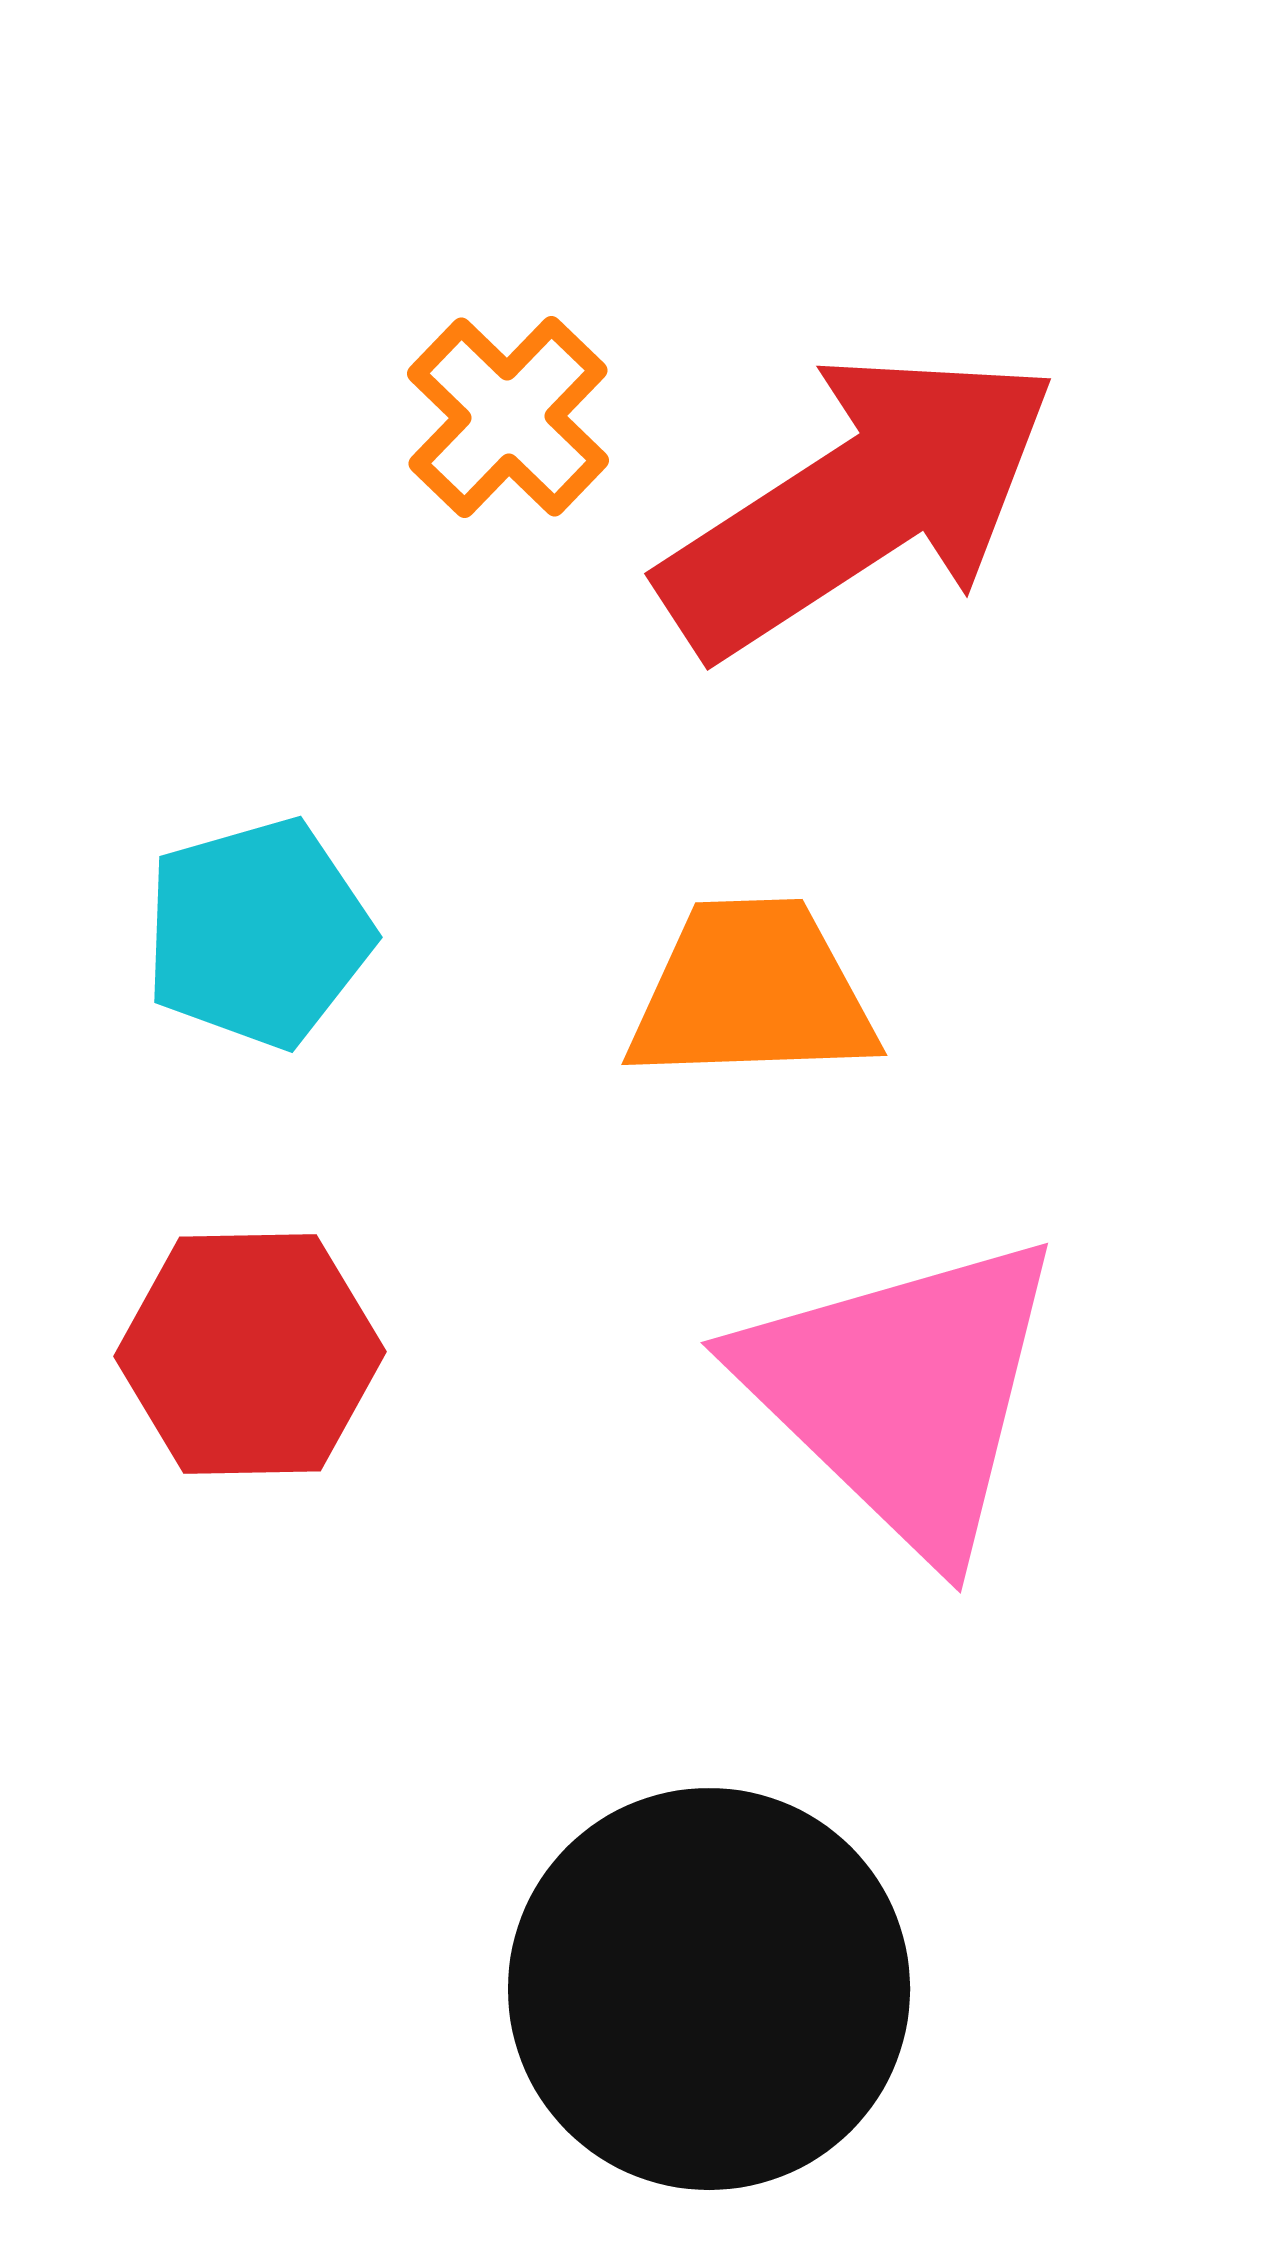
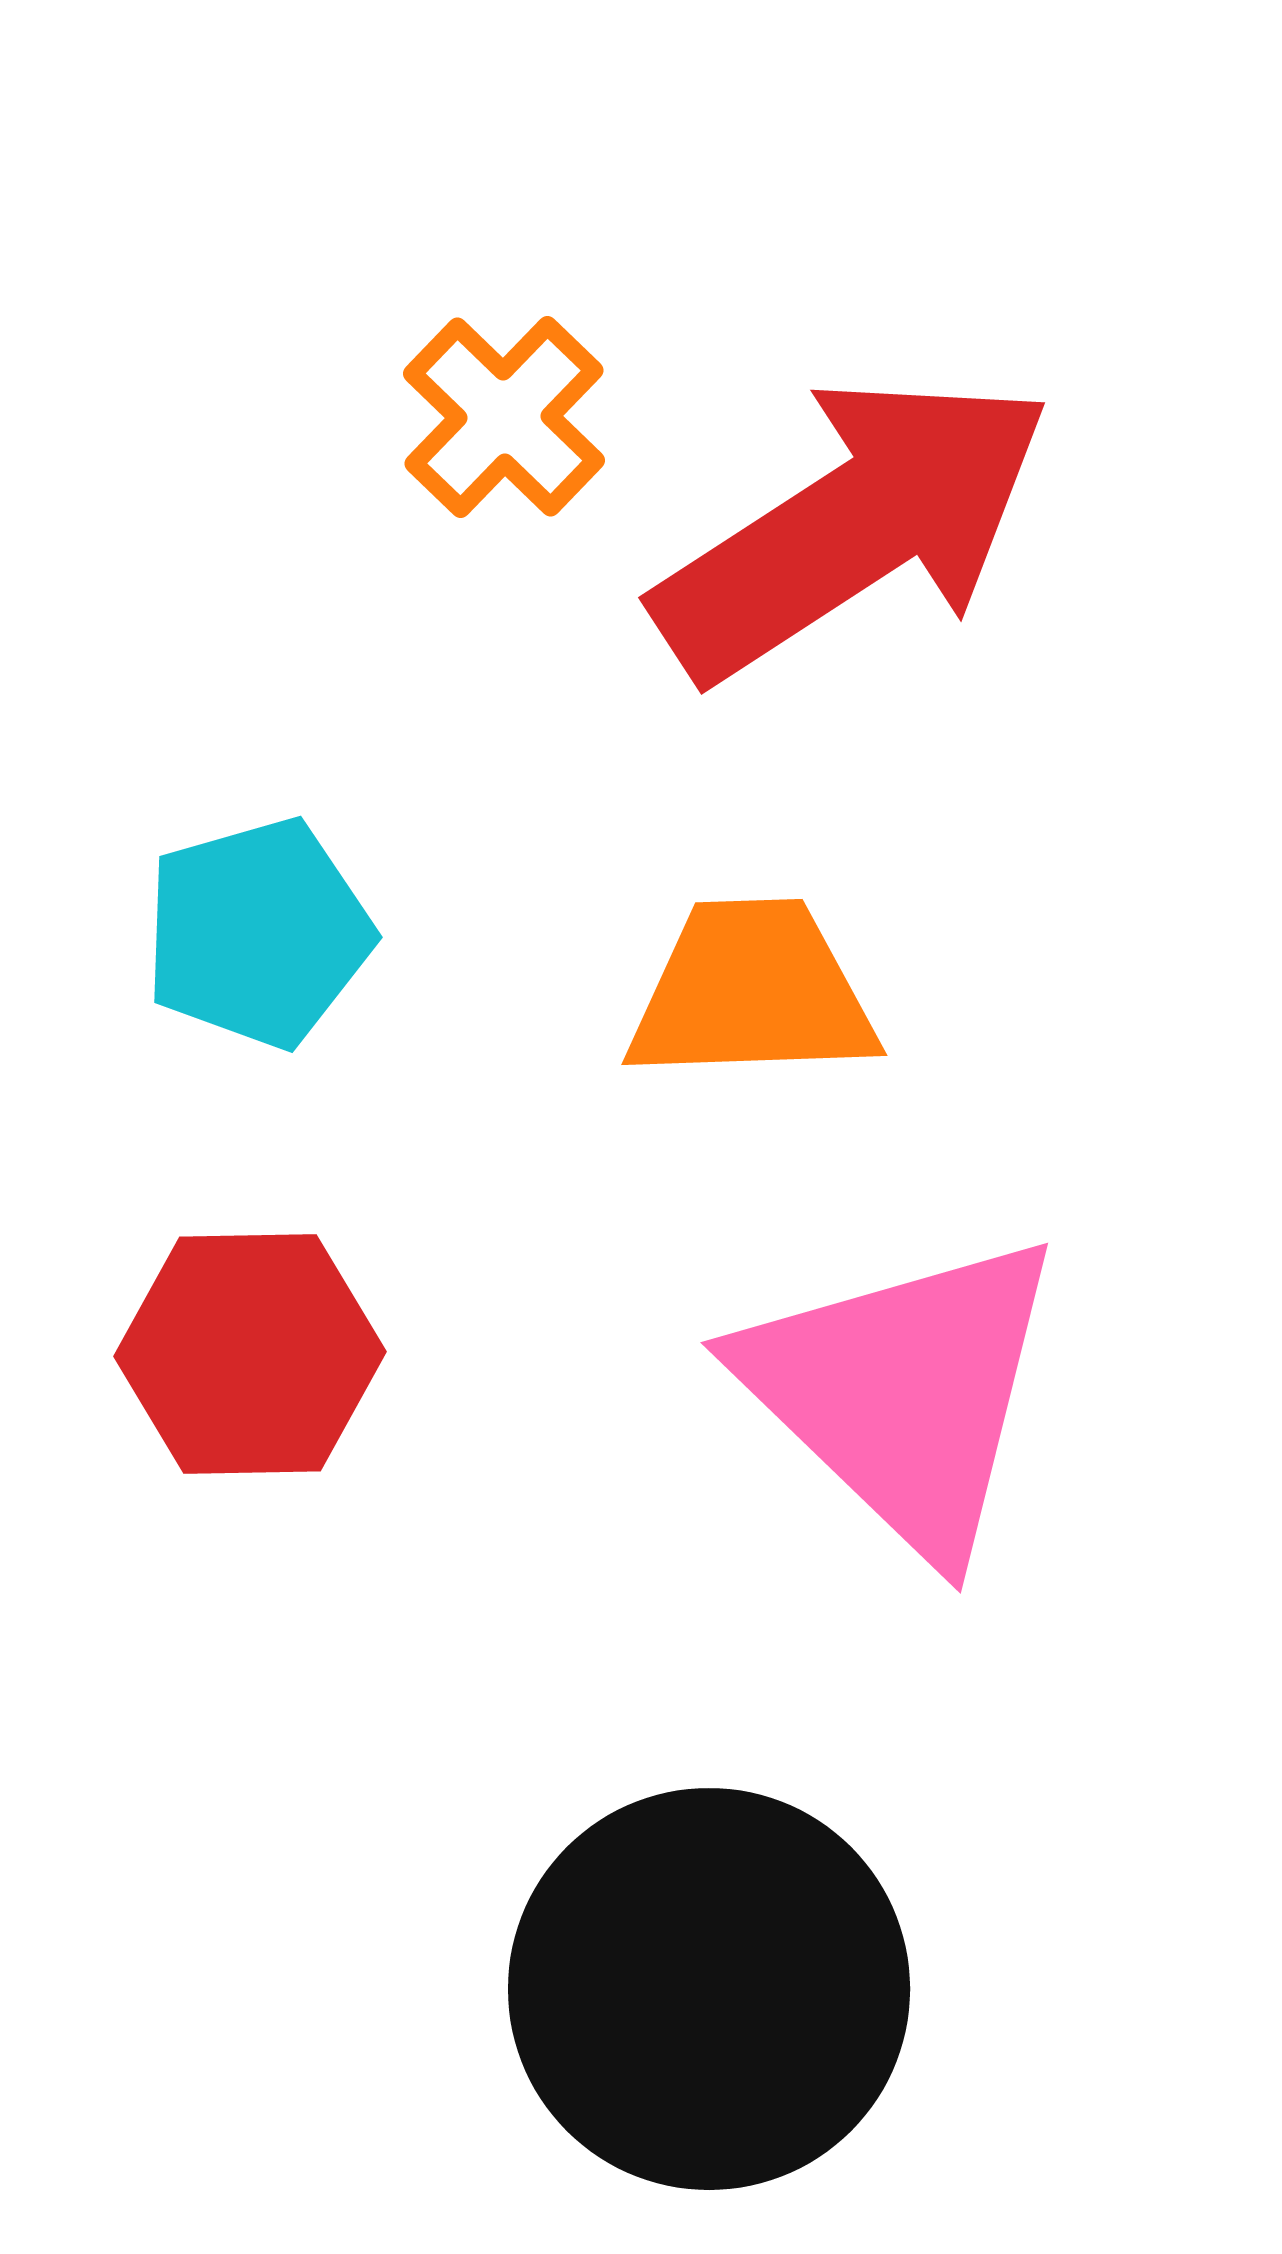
orange cross: moved 4 px left
red arrow: moved 6 px left, 24 px down
